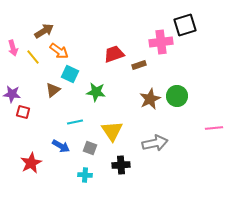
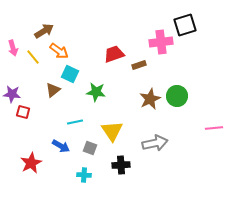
cyan cross: moved 1 px left
